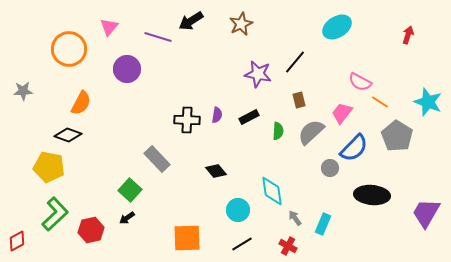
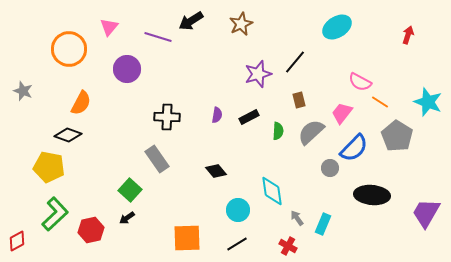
purple star at (258, 74): rotated 28 degrees counterclockwise
gray star at (23, 91): rotated 24 degrees clockwise
black cross at (187, 120): moved 20 px left, 3 px up
gray rectangle at (157, 159): rotated 8 degrees clockwise
gray arrow at (295, 218): moved 2 px right
black line at (242, 244): moved 5 px left
